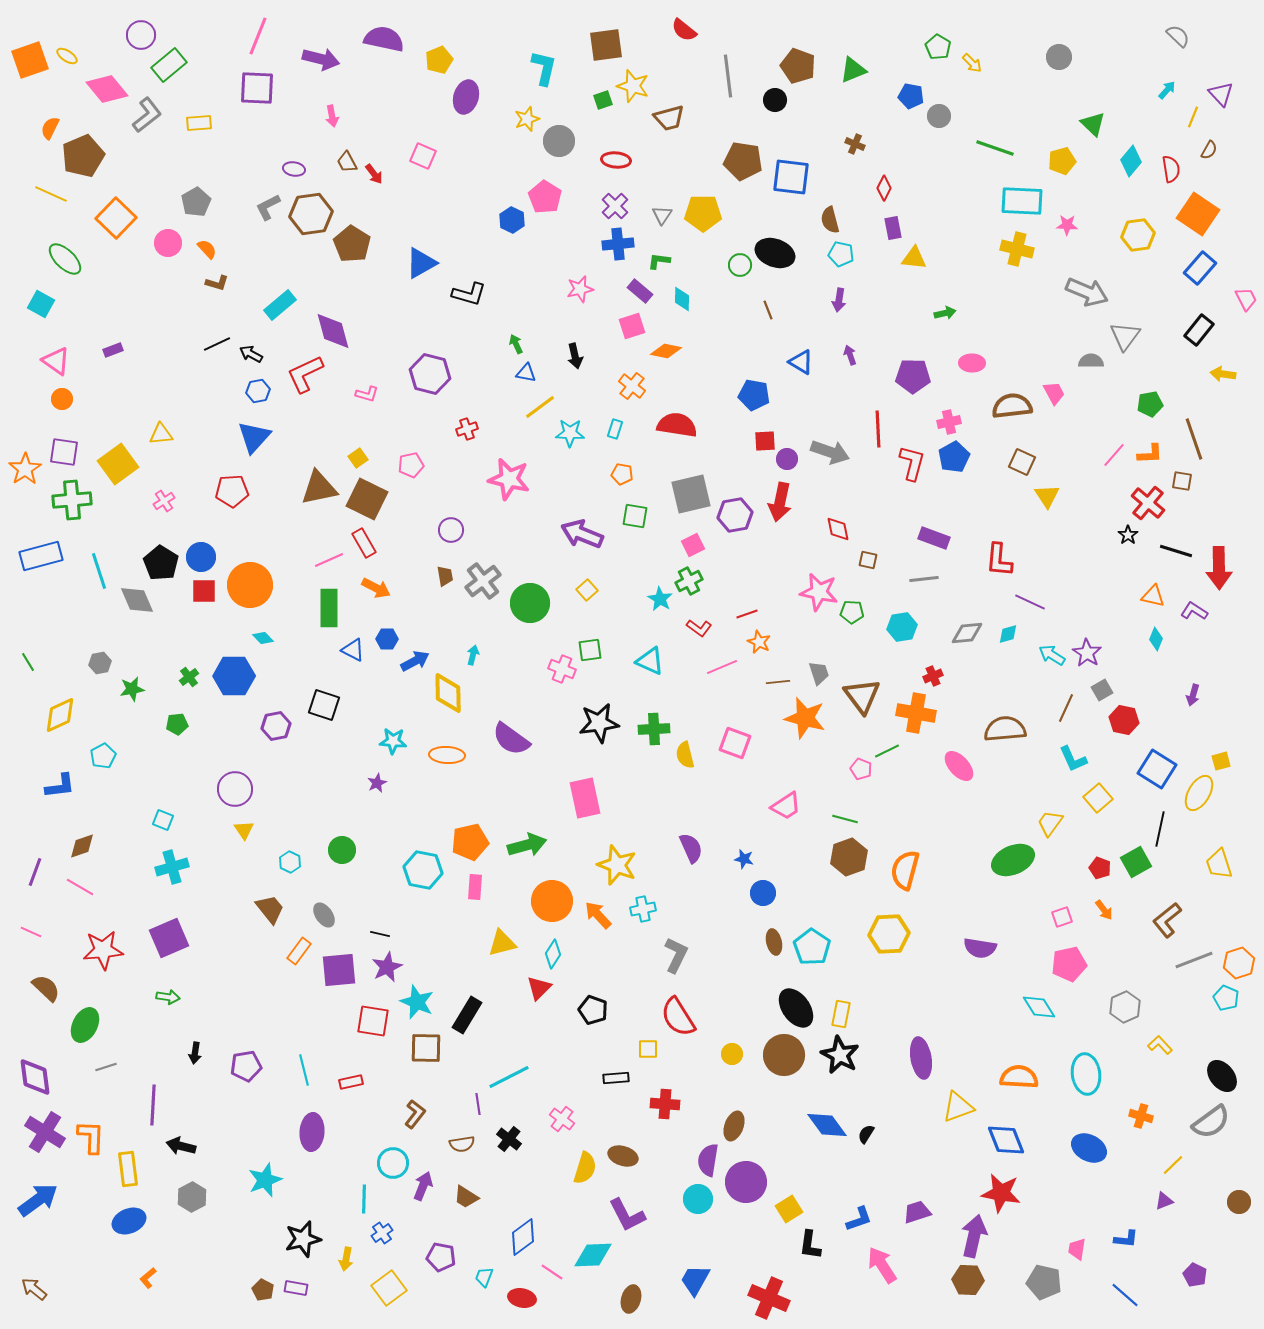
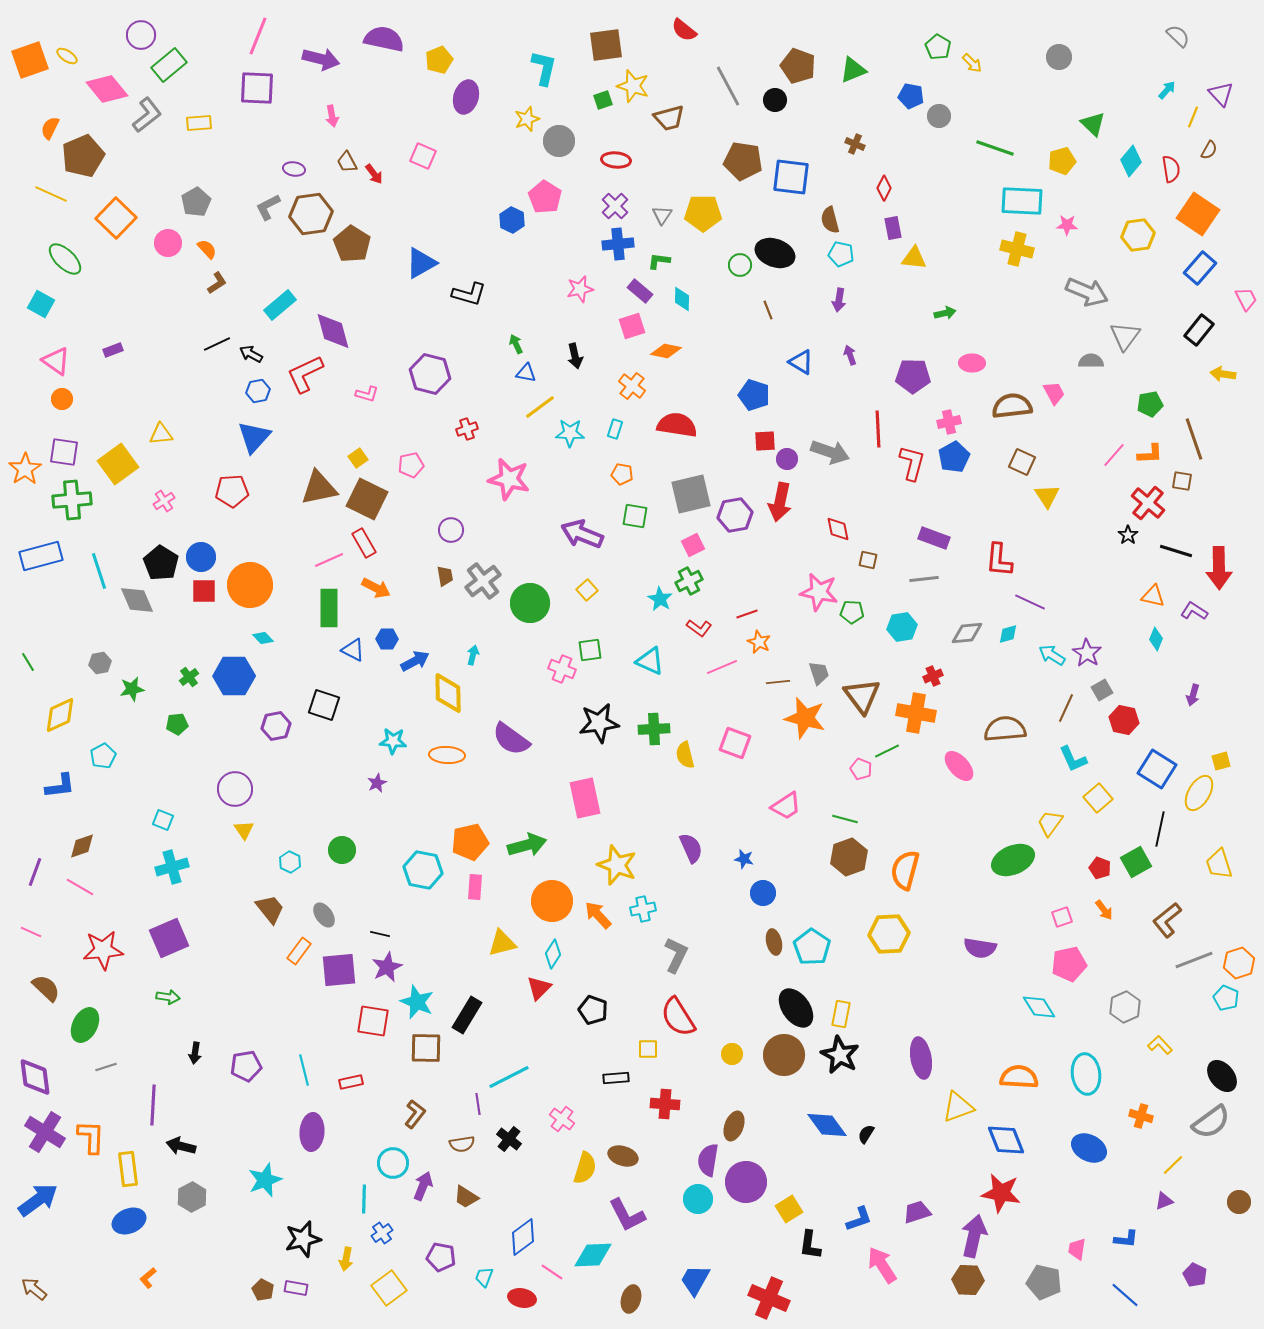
gray line at (728, 76): moved 10 px down; rotated 21 degrees counterclockwise
brown L-shape at (217, 283): rotated 50 degrees counterclockwise
blue pentagon at (754, 395): rotated 8 degrees clockwise
